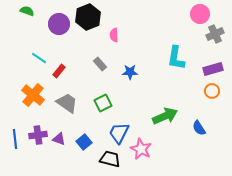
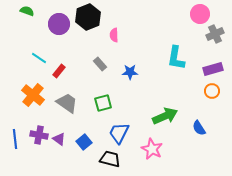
green square: rotated 12 degrees clockwise
purple cross: moved 1 px right; rotated 18 degrees clockwise
purple triangle: rotated 16 degrees clockwise
pink star: moved 11 px right
